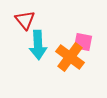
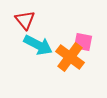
cyan arrow: rotated 60 degrees counterclockwise
